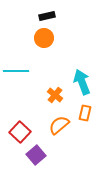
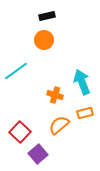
orange circle: moved 2 px down
cyan line: rotated 35 degrees counterclockwise
orange cross: rotated 21 degrees counterclockwise
orange rectangle: rotated 63 degrees clockwise
purple square: moved 2 px right, 1 px up
